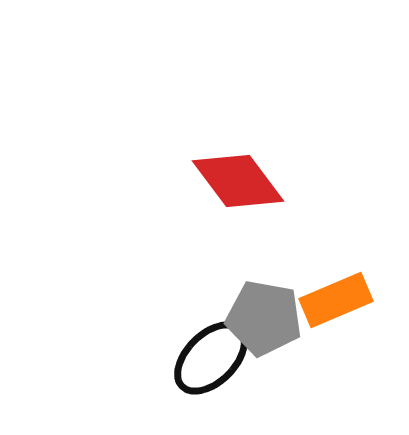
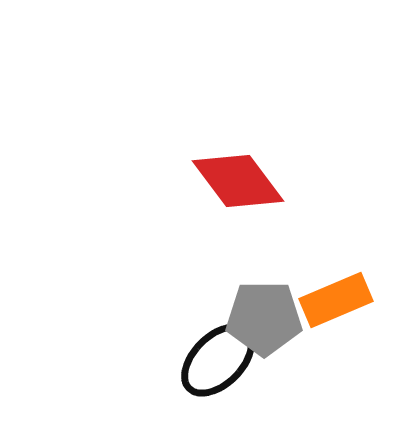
gray pentagon: rotated 10 degrees counterclockwise
black ellipse: moved 7 px right, 2 px down
